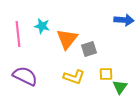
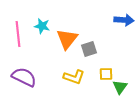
purple semicircle: moved 1 px left, 1 px down
